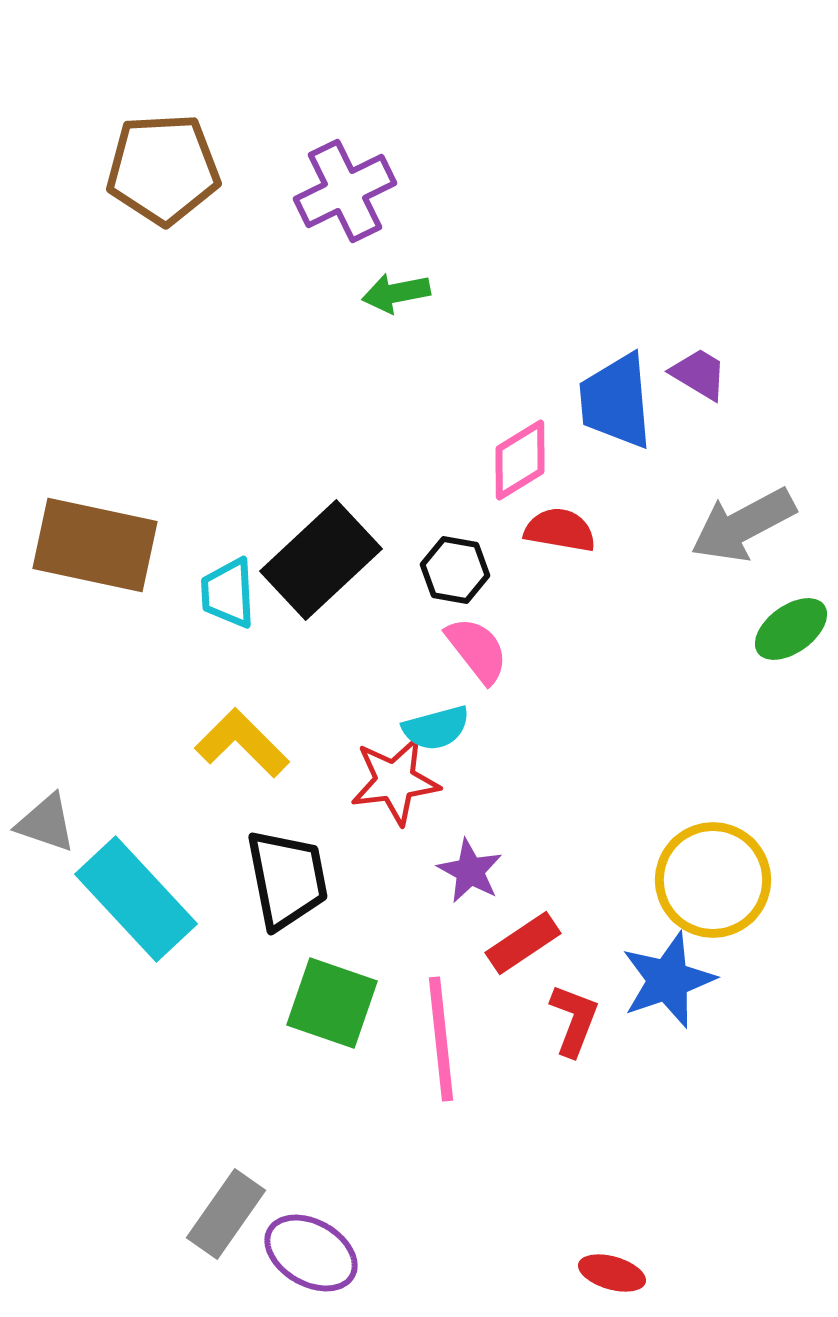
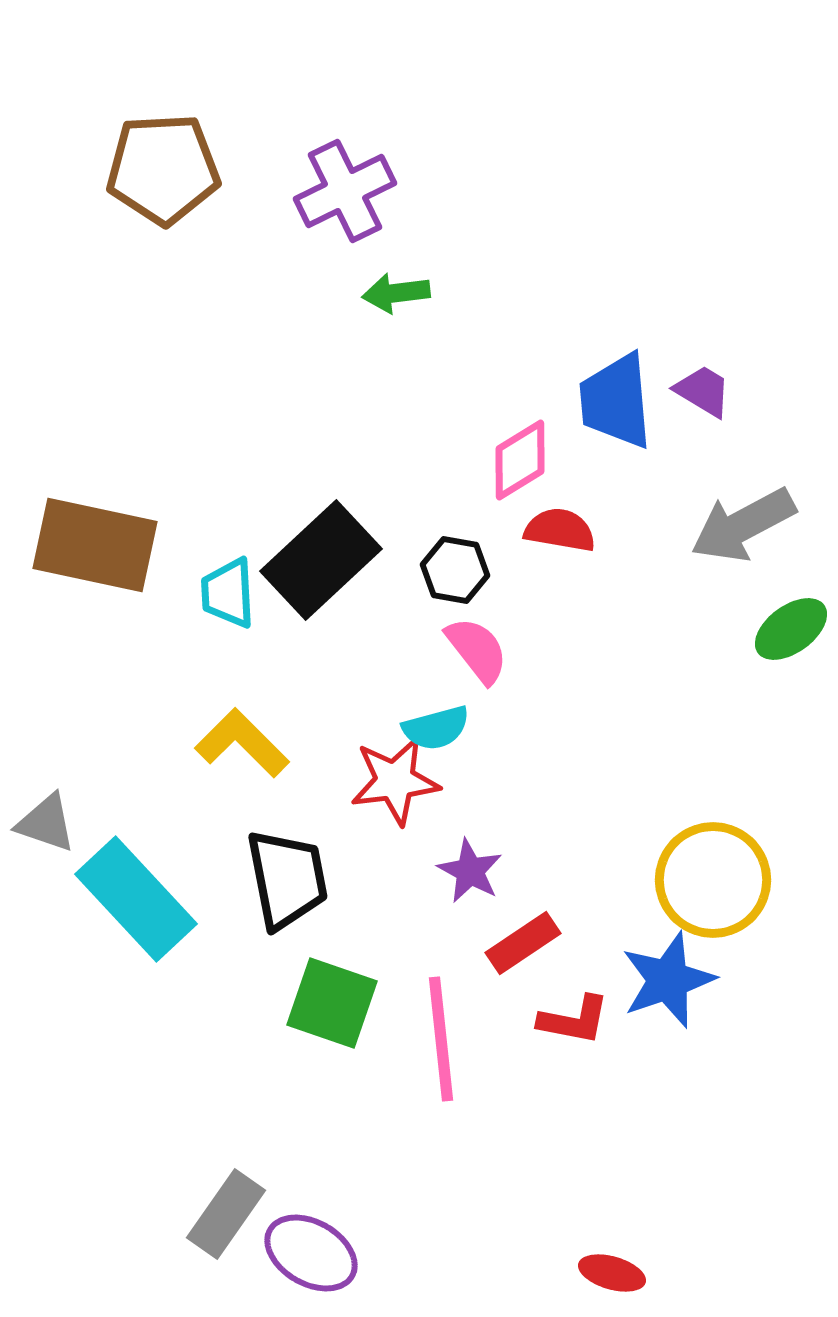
green arrow: rotated 4 degrees clockwise
purple trapezoid: moved 4 px right, 17 px down
red L-shape: rotated 80 degrees clockwise
